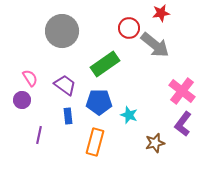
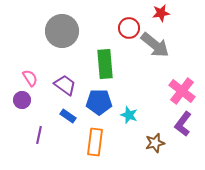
green rectangle: rotated 60 degrees counterclockwise
blue rectangle: rotated 49 degrees counterclockwise
orange rectangle: rotated 8 degrees counterclockwise
